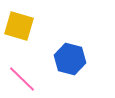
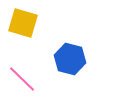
yellow square: moved 4 px right, 3 px up
